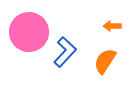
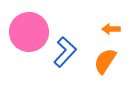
orange arrow: moved 1 px left, 3 px down
